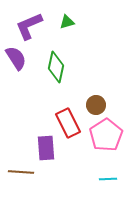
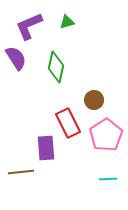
brown circle: moved 2 px left, 5 px up
brown line: rotated 10 degrees counterclockwise
